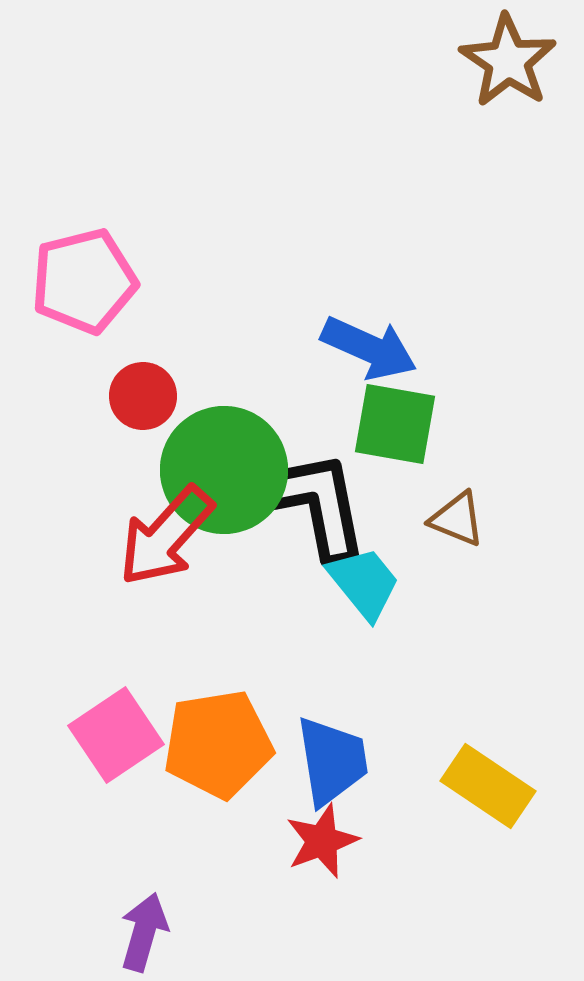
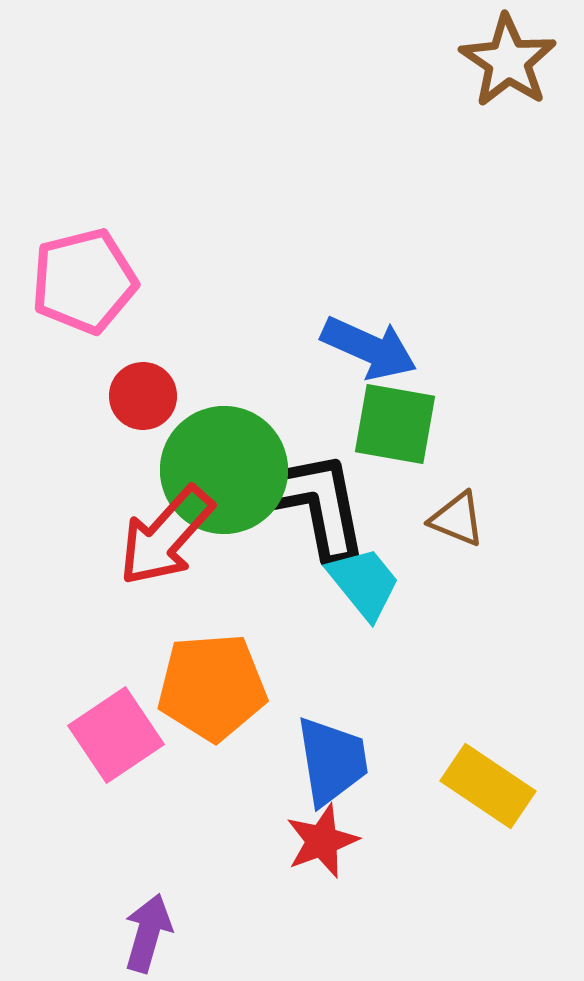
orange pentagon: moved 6 px left, 57 px up; rotated 5 degrees clockwise
purple arrow: moved 4 px right, 1 px down
